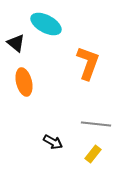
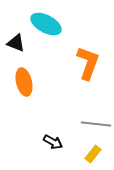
black triangle: rotated 18 degrees counterclockwise
